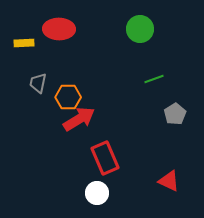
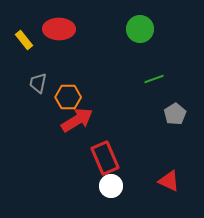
yellow rectangle: moved 3 px up; rotated 54 degrees clockwise
red arrow: moved 2 px left, 1 px down
white circle: moved 14 px right, 7 px up
